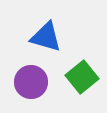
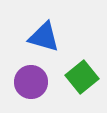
blue triangle: moved 2 px left
